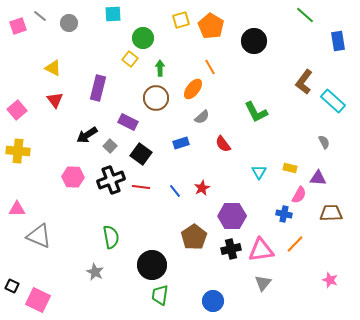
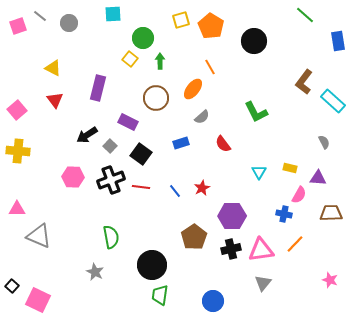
green arrow at (160, 68): moved 7 px up
black square at (12, 286): rotated 16 degrees clockwise
